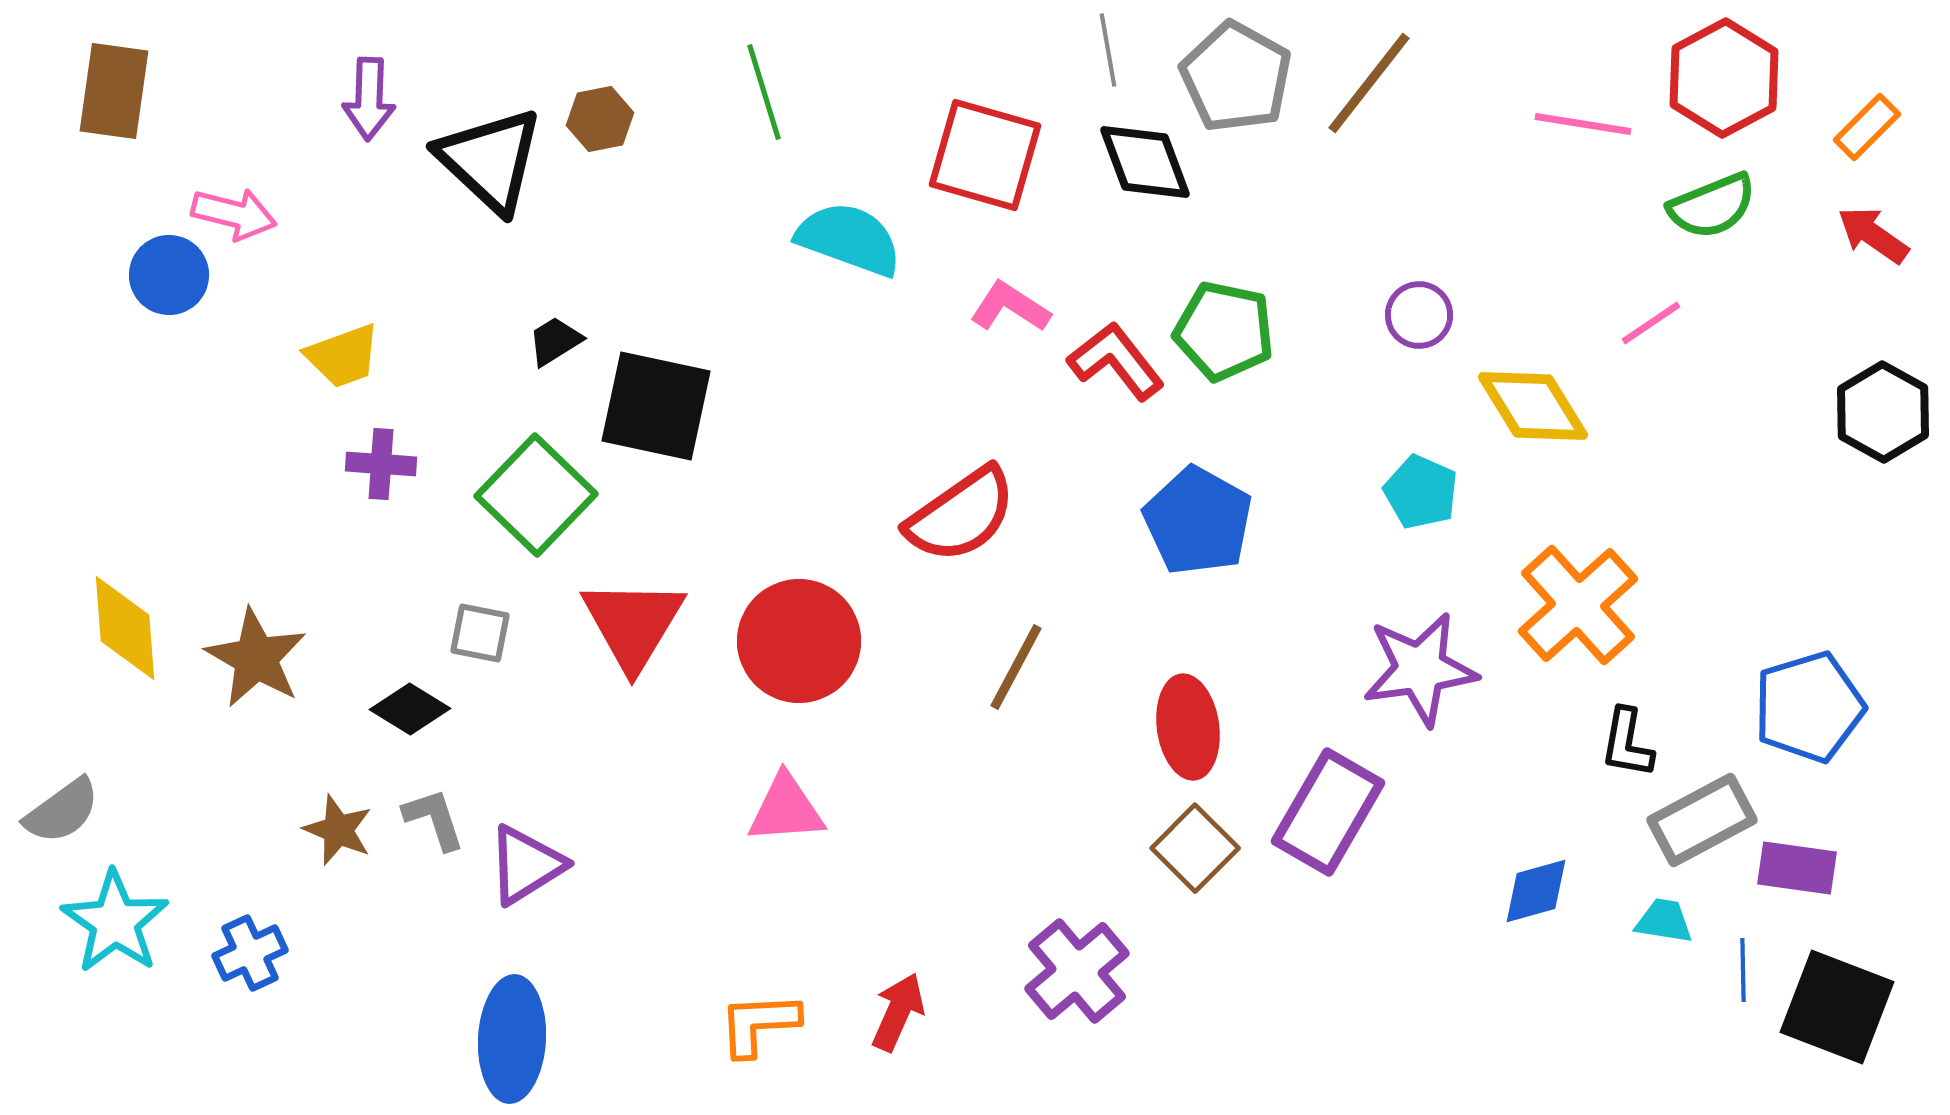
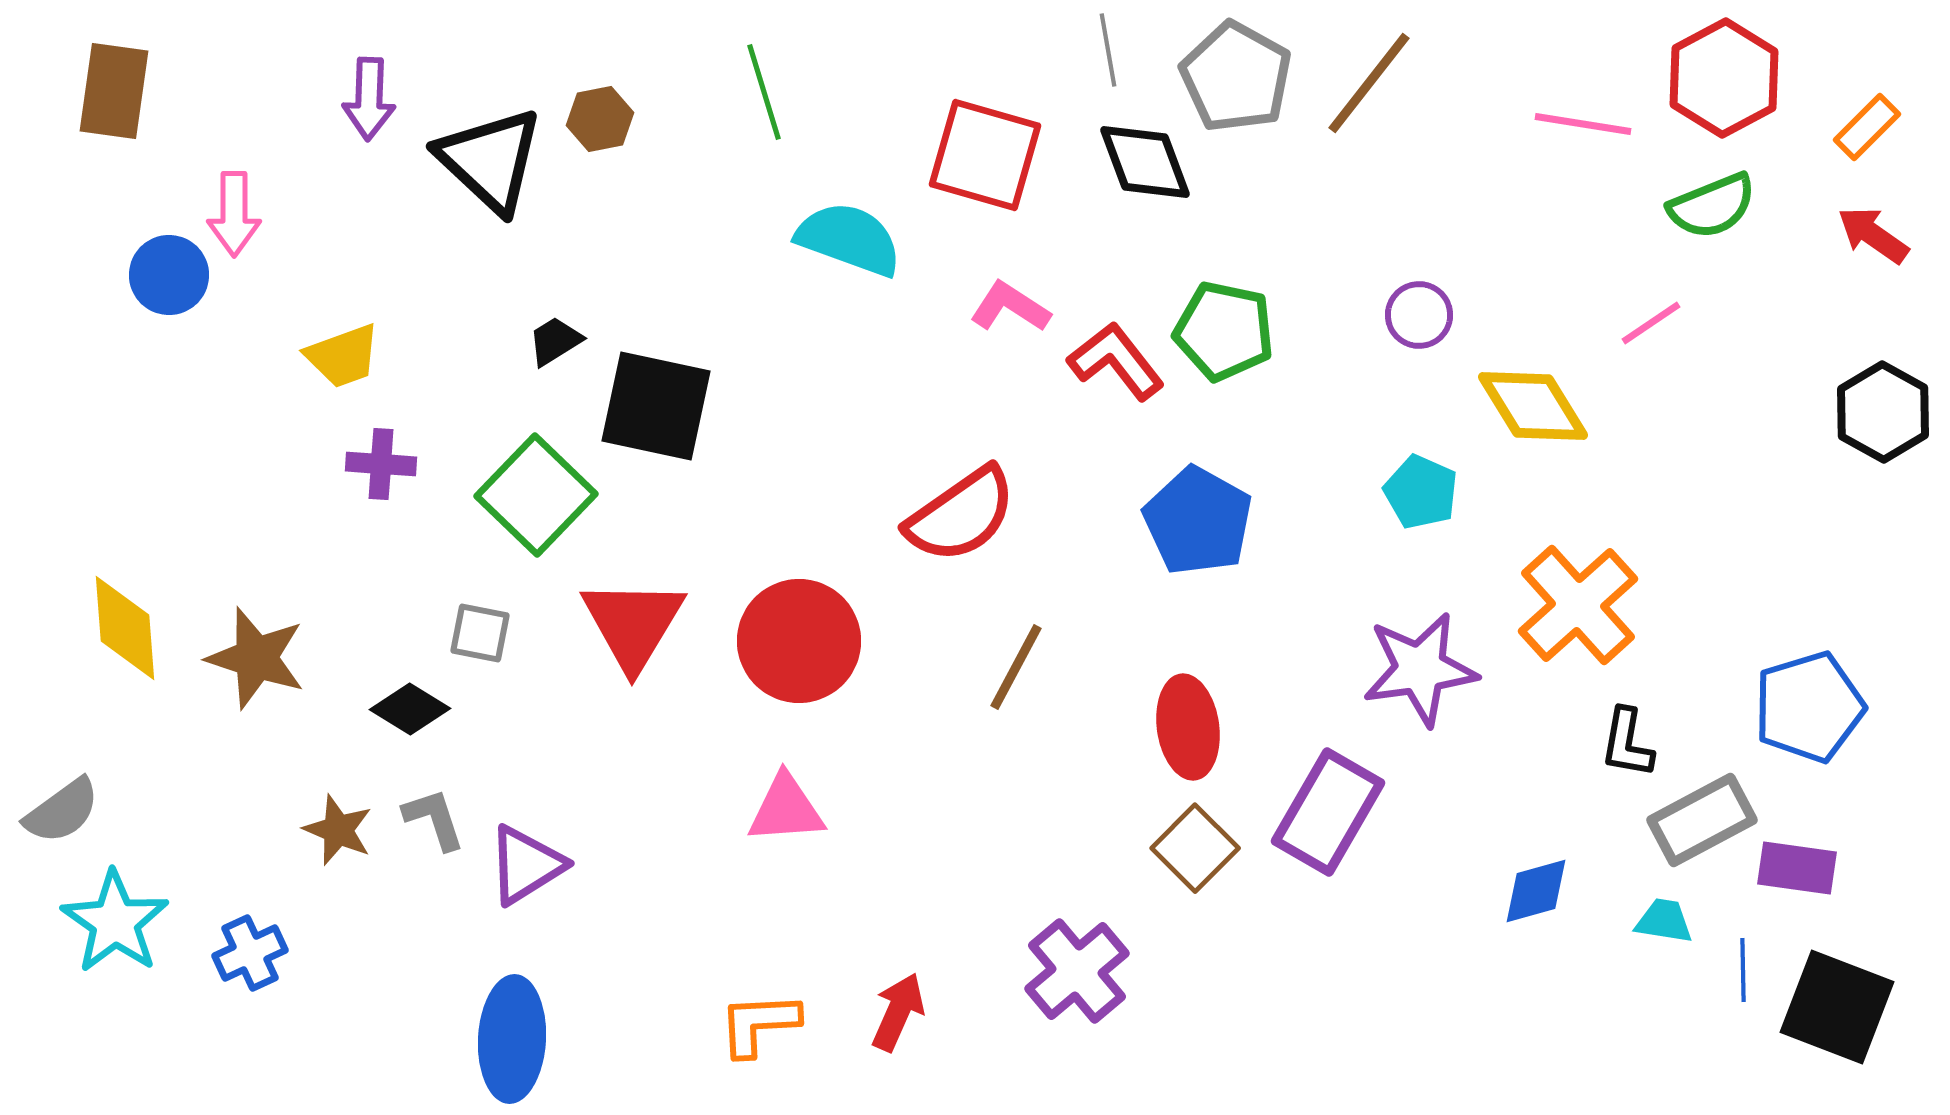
pink arrow at (234, 214): rotated 76 degrees clockwise
brown star at (256, 658): rotated 12 degrees counterclockwise
